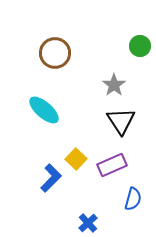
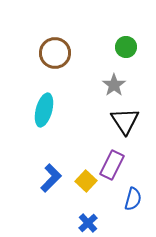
green circle: moved 14 px left, 1 px down
cyan ellipse: rotated 64 degrees clockwise
black triangle: moved 4 px right
yellow square: moved 10 px right, 22 px down
purple rectangle: rotated 40 degrees counterclockwise
